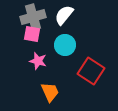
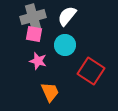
white semicircle: moved 3 px right, 1 px down
pink square: moved 2 px right
